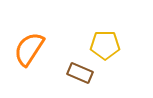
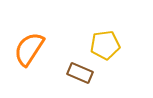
yellow pentagon: rotated 8 degrees counterclockwise
